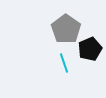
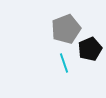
gray pentagon: rotated 16 degrees clockwise
